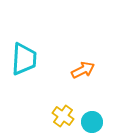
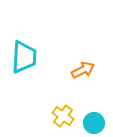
cyan trapezoid: moved 2 px up
cyan circle: moved 2 px right, 1 px down
